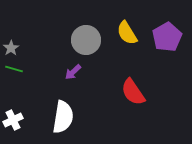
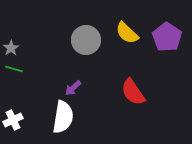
yellow semicircle: rotated 15 degrees counterclockwise
purple pentagon: rotated 8 degrees counterclockwise
purple arrow: moved 16 px down
